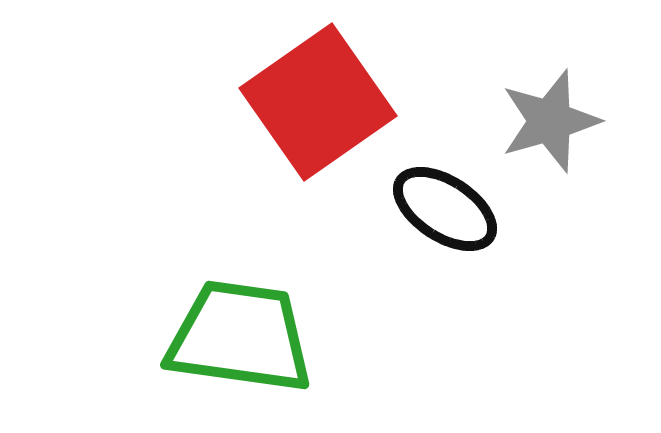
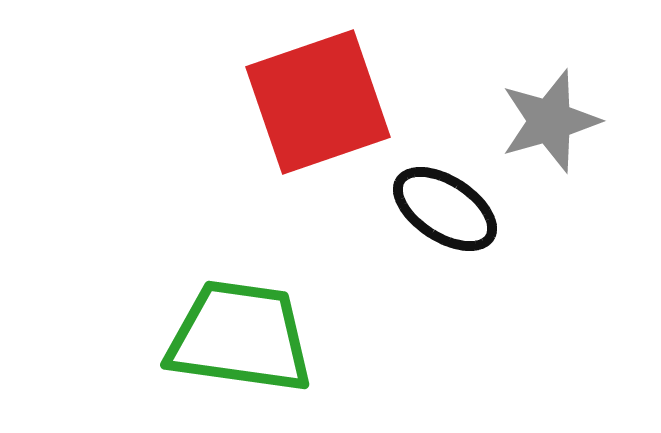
red square: rotated 16 degrees clockwise
